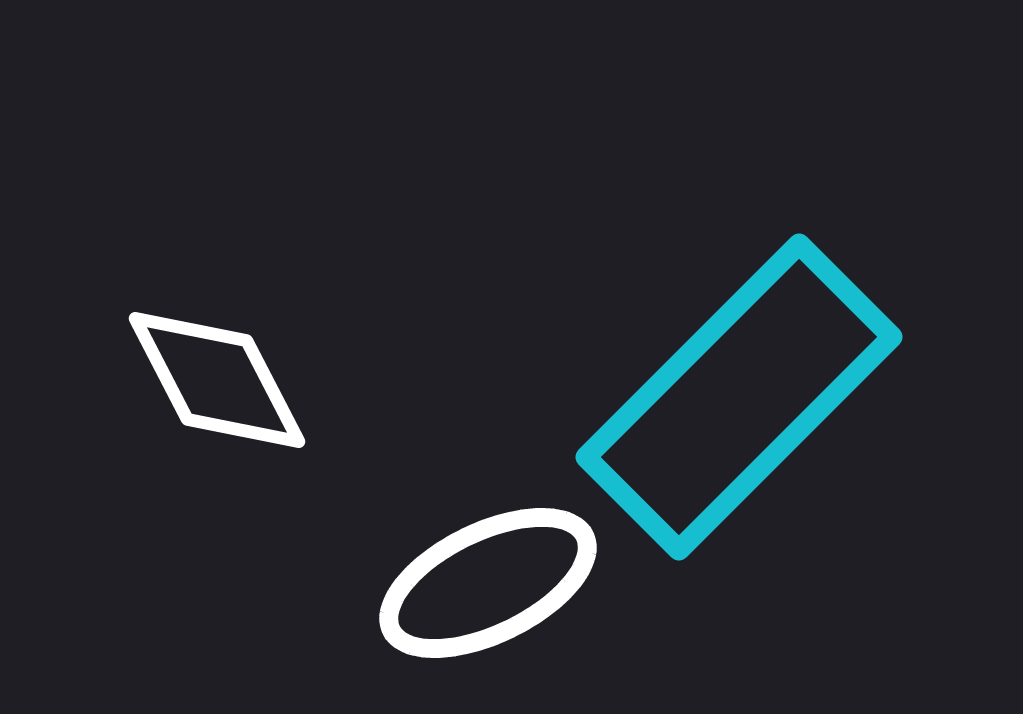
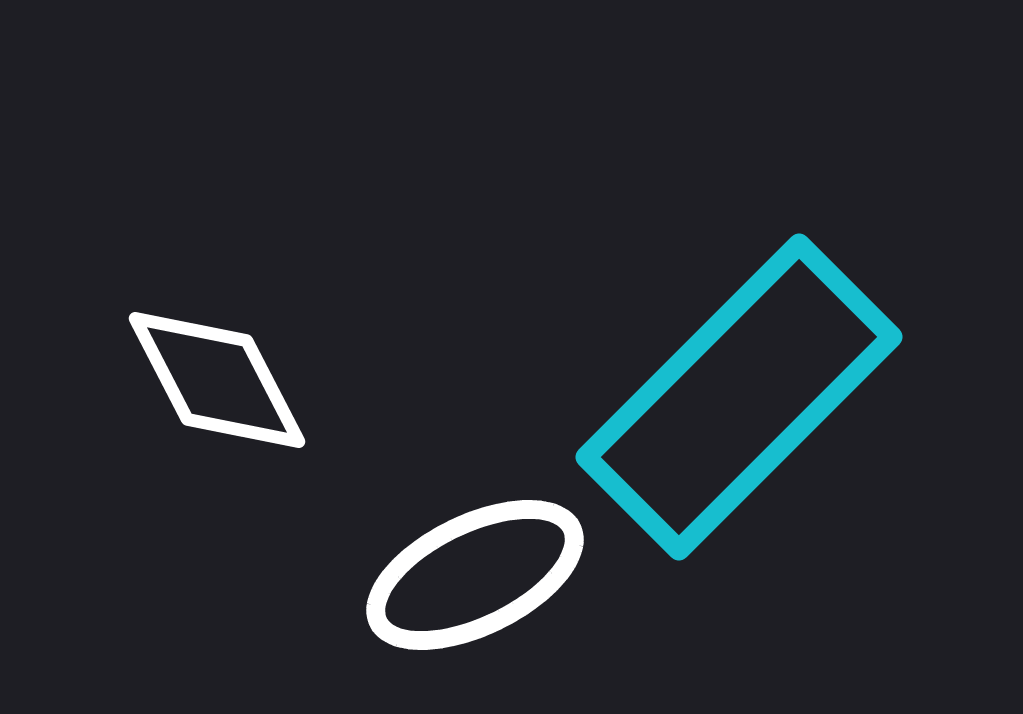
white ellipse: moved 13 px left, 8 px up
